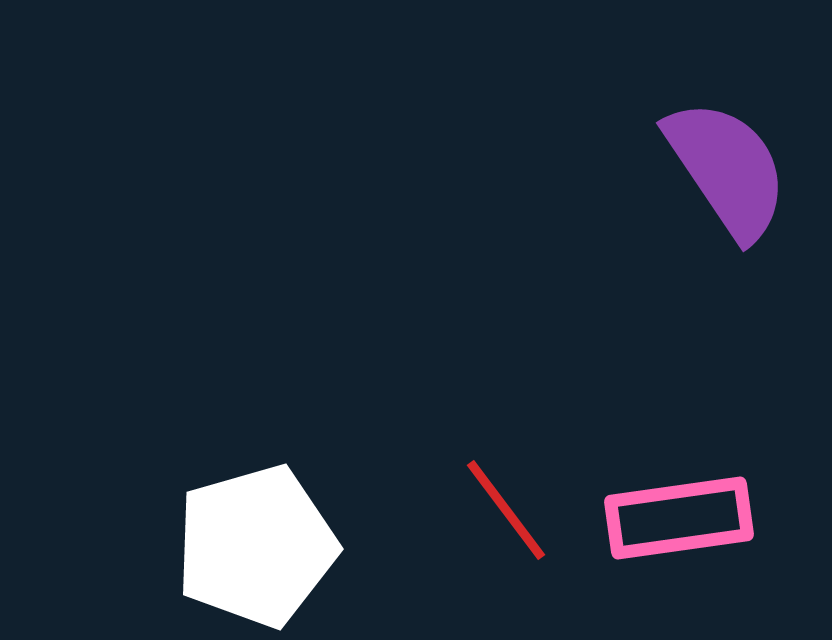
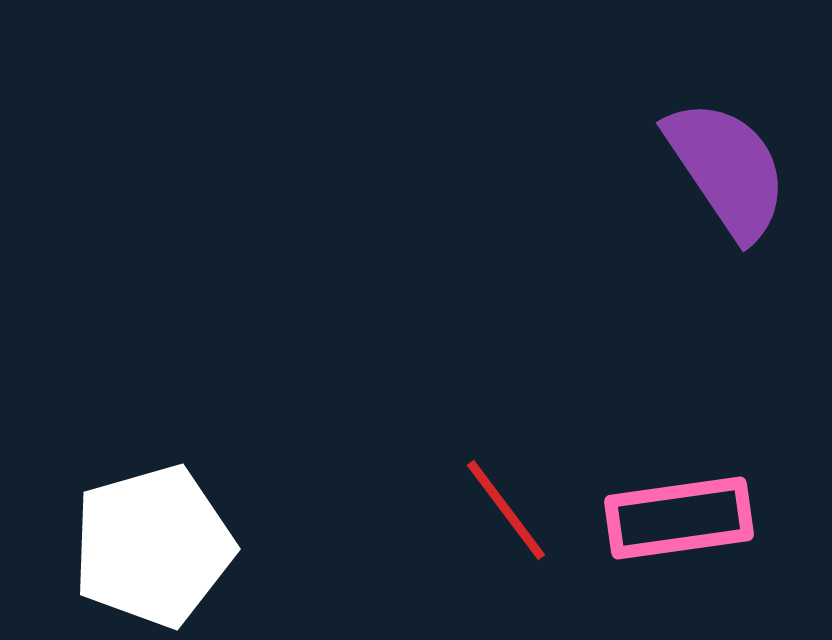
white pentagon: moved 103 px left
